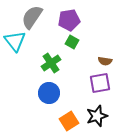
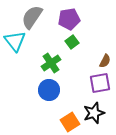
purple pentagon: moved 1 px up
green square: rotated 24 degrees clockwise
brown semicircle: rotated 72 degrees counterclockwise
blue circle: moved 3 px up
black star: moved 3 px left, 3 px up
orange square: moved 1 px right, 1 px down
